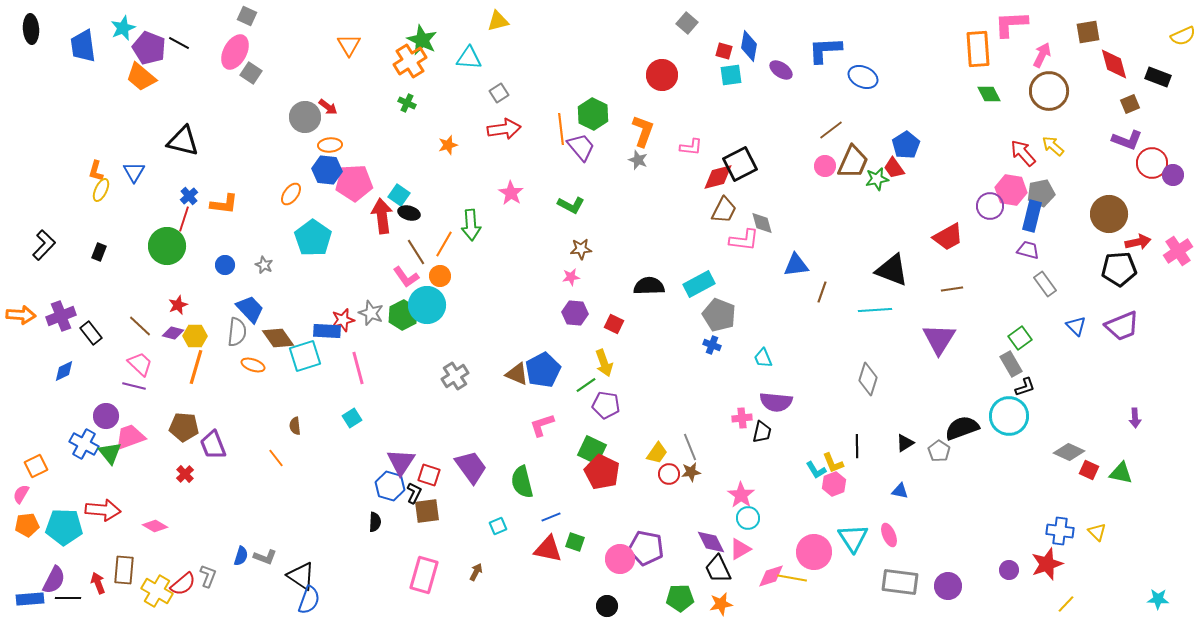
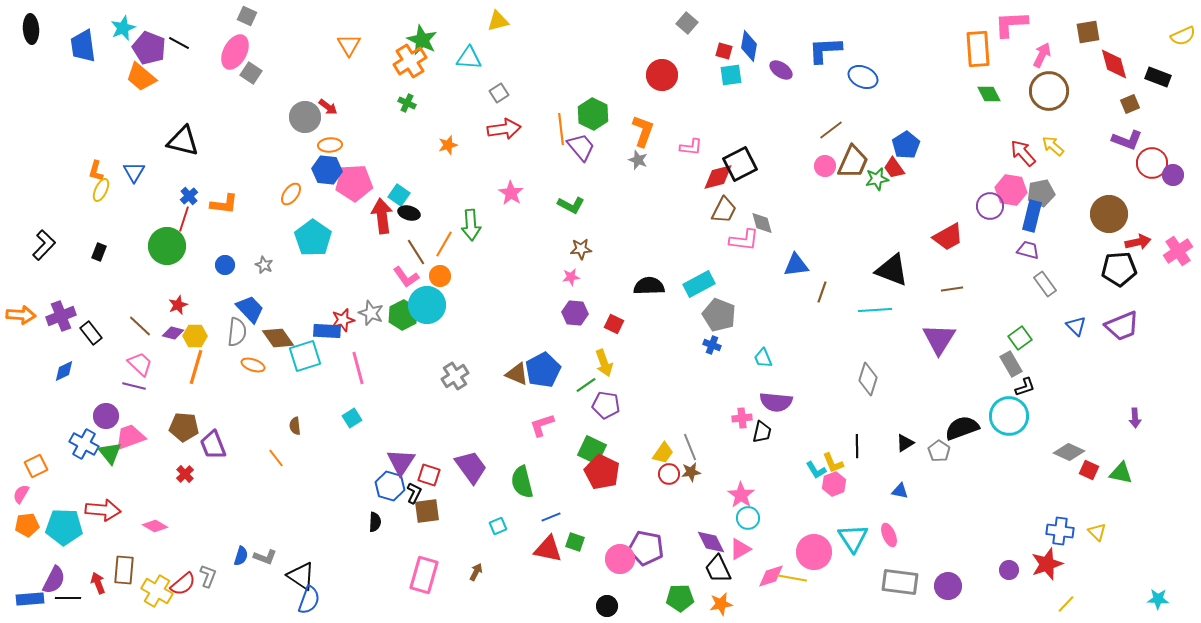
yellow trapezoid at (657, 453): moved 6 px right
